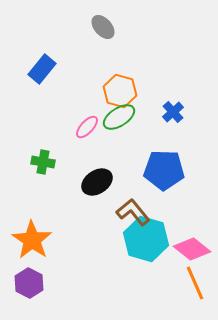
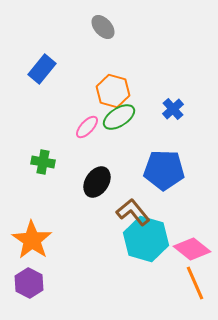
orange hexagon: moved 7 px left
blue cross: moved 3 px up
black ellipse: rotated 24 degrees counterclockwise
